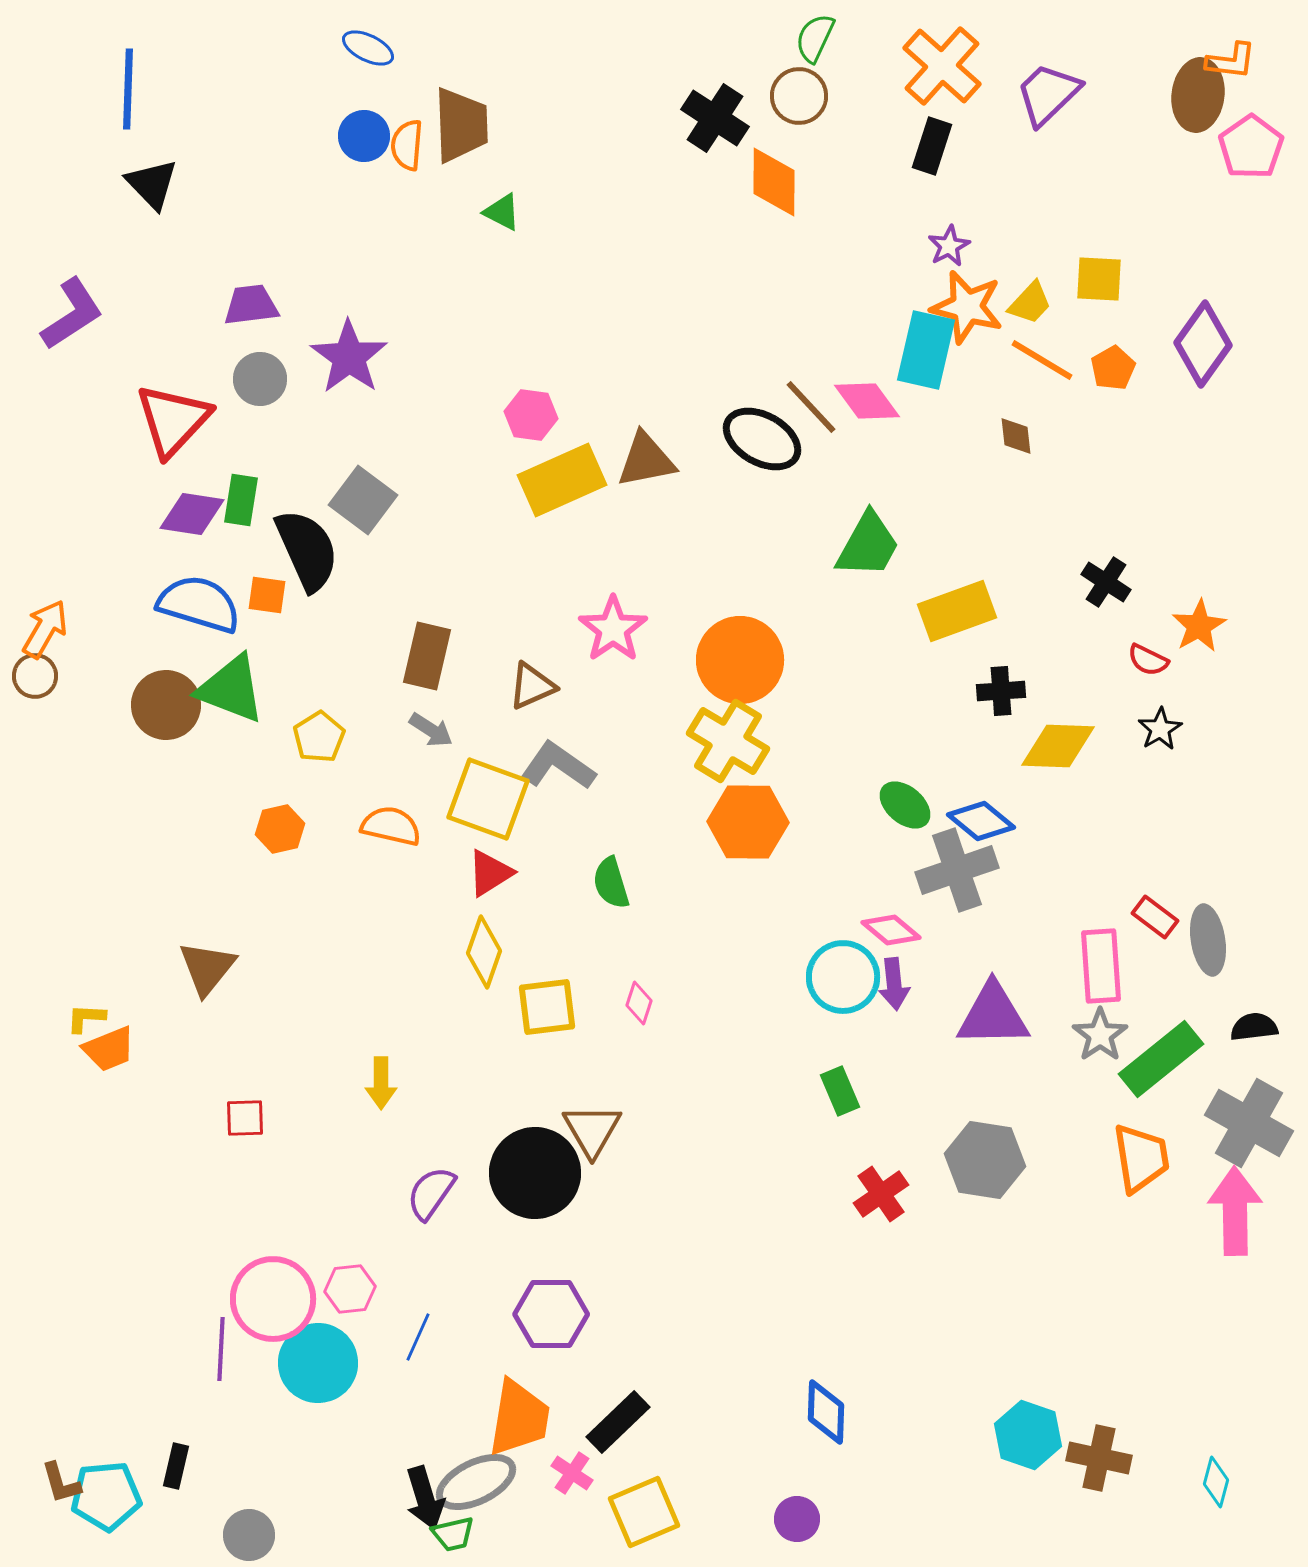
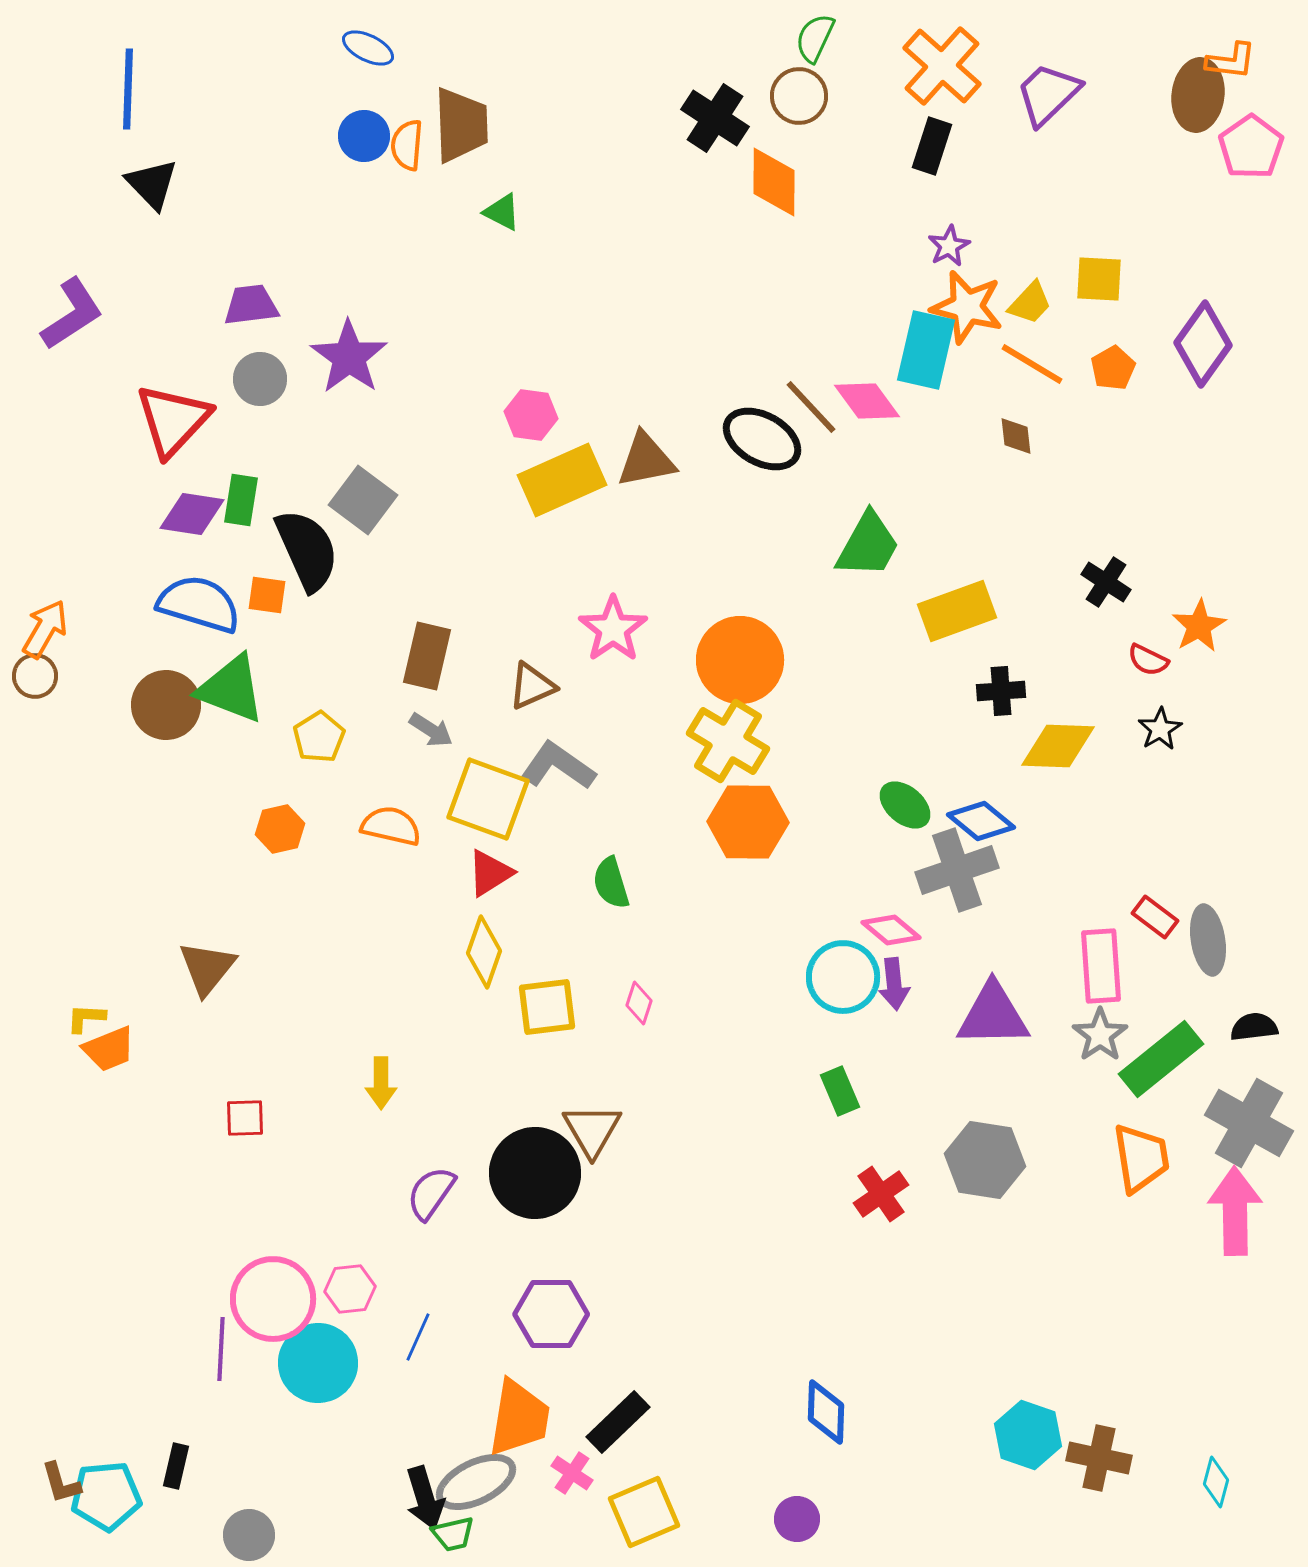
orange line at (1042, 360): moved 10 px left, 4 px down
